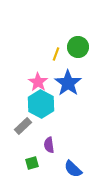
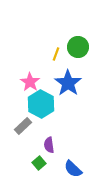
pink star: moved 8 px left
green square: moved 7 px right; rotated 24 degrees counterclockwise
